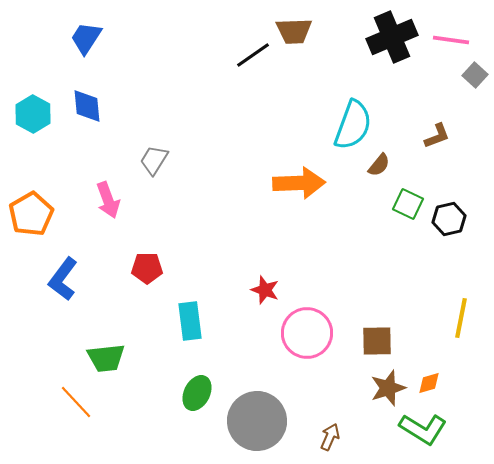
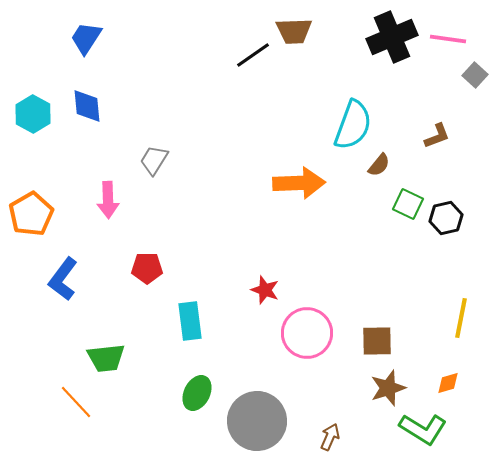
pink line: moved 3 px left, 1 px up
pink arrow: rotated 18 degrees clockwise
black hexagon: moved 3 px left, 1 px up
orange diamond: moved 19 px right
